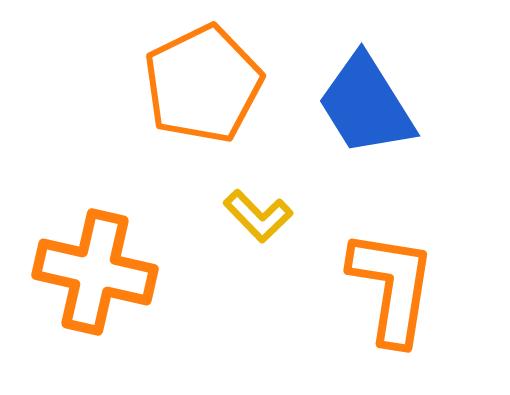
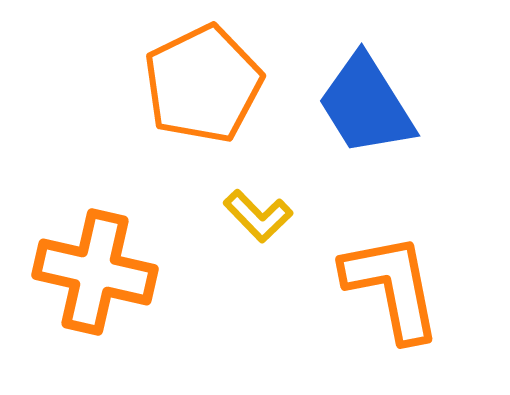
orange L-shape: rotated 20 degrees counterclockwise
